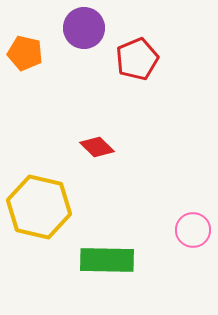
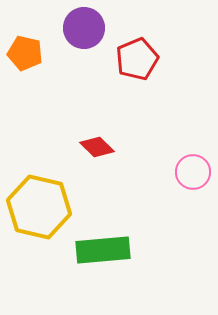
pink circle: moved 58 px up
green rectangle: moved 4 px left, 10 px up; rotated 6 degrees counterclockwise
